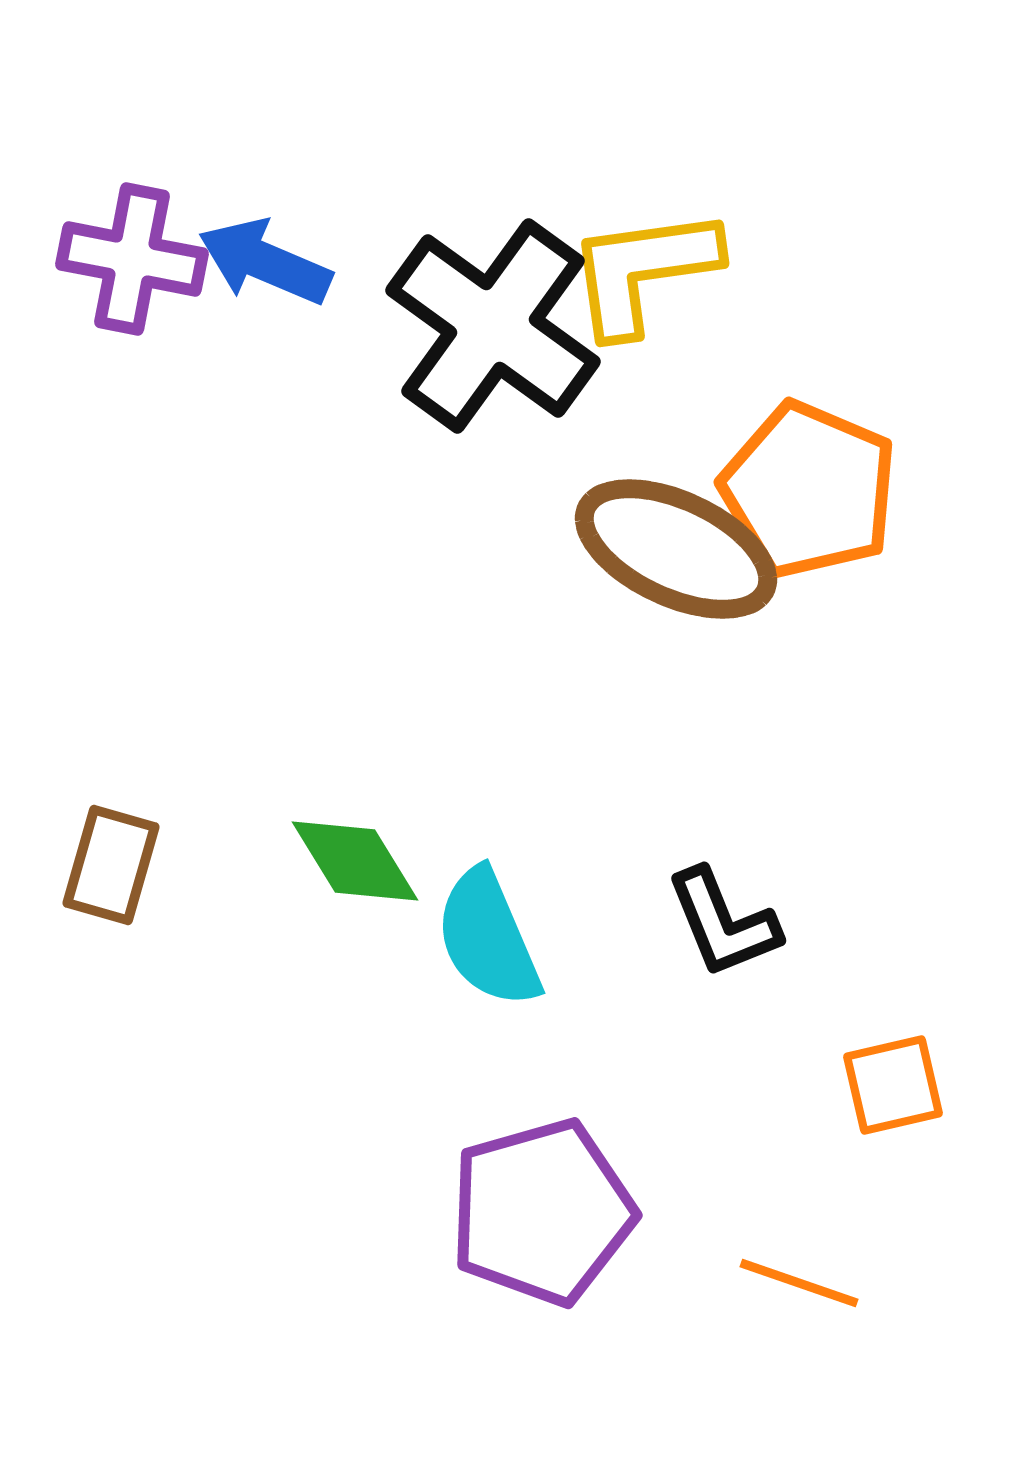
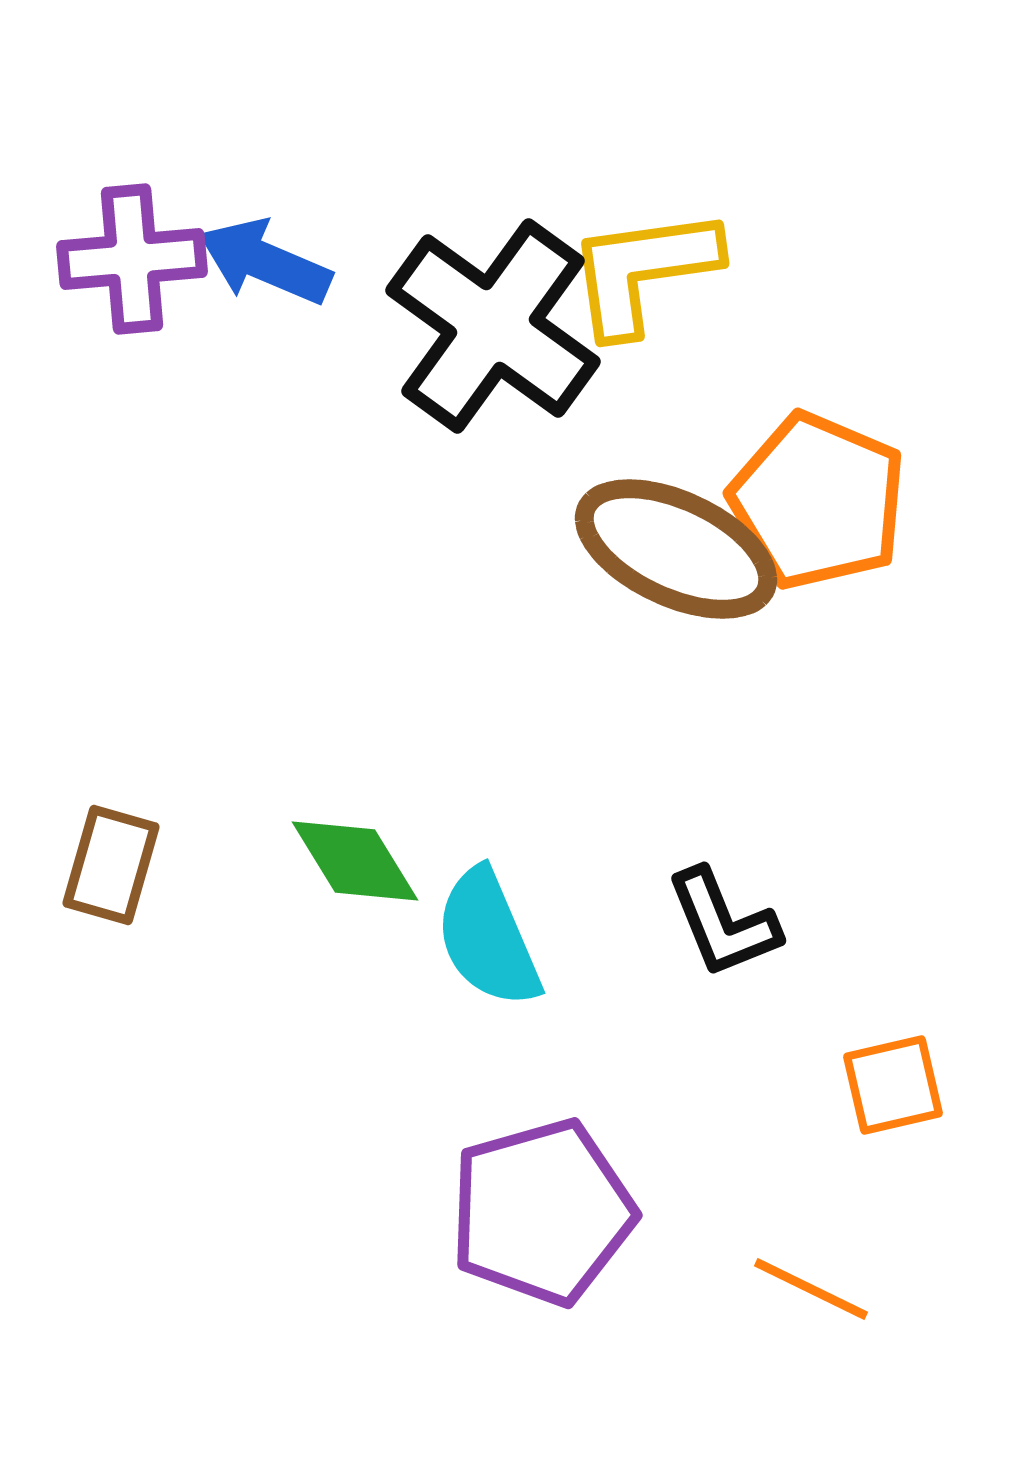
purple cross: rotated 16 degrees counterclockwise
orange pentagon: moved 9 px right, 11 px down
orange line: moved 12 px right, 6 px down; rotated 7 degrees clockwise
